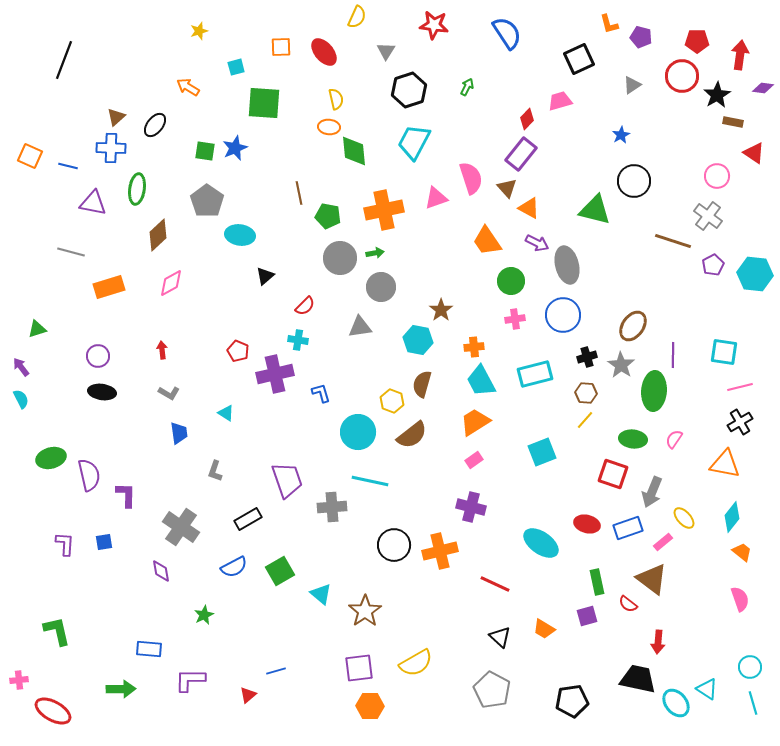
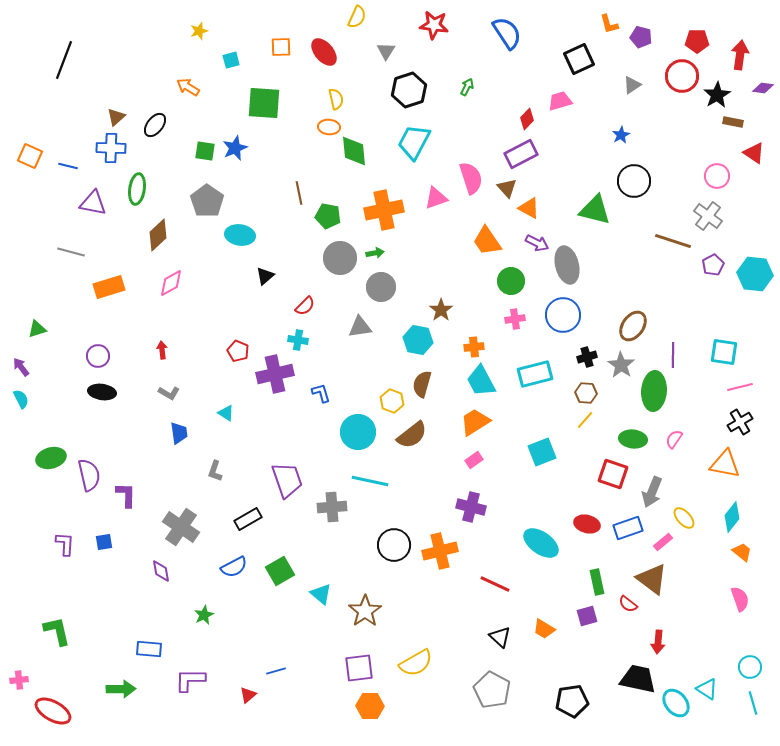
cyan square at (236, 67): moved 5 px left, 7 px up
purple rectangle at (521, 154): rotated 24 degrees clockwise
